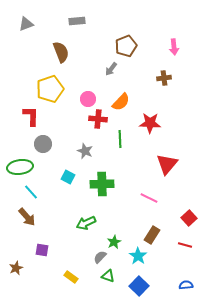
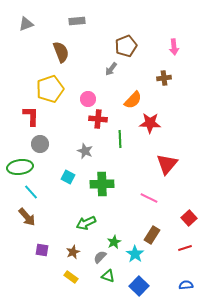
orange semicircle: moved 12 px right, 2 px up
gray circle: moved 3 px left
red line: moved 3 px down; rotated 32 degrees counterclockwise
cyan star: moved 3 px left, 2 px up
brown star: moved 57 px right, 16 px up
